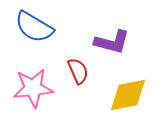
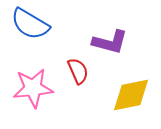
blue semicircle: moved 4 px left, 3 px up
purple L-shape: moved 2 px left
yellow diamond: moved 3 px right
